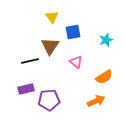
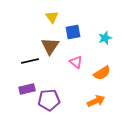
cyan star: moved 1 px left, 2 px up
orange semicircle: moved 2 px left, 4 px up
purple rectangle: moved 1 px right
